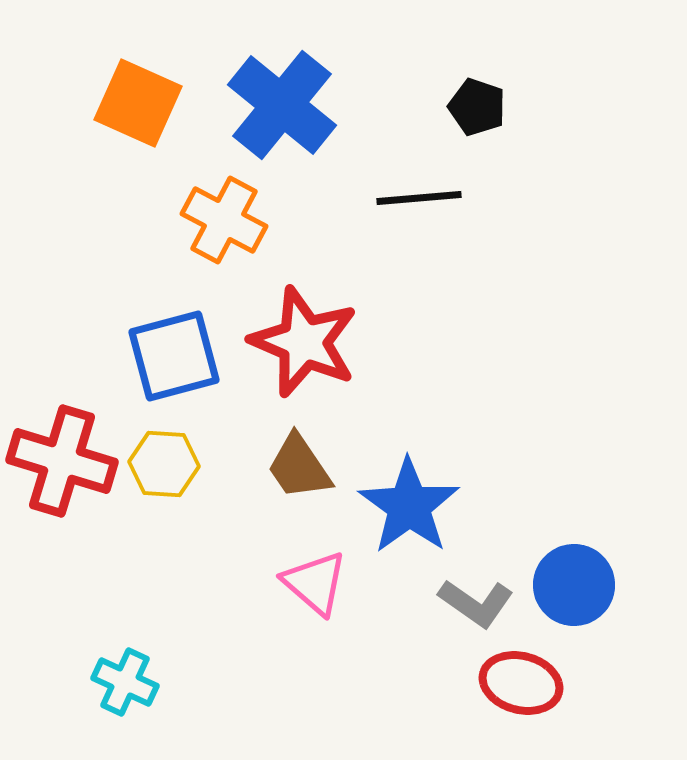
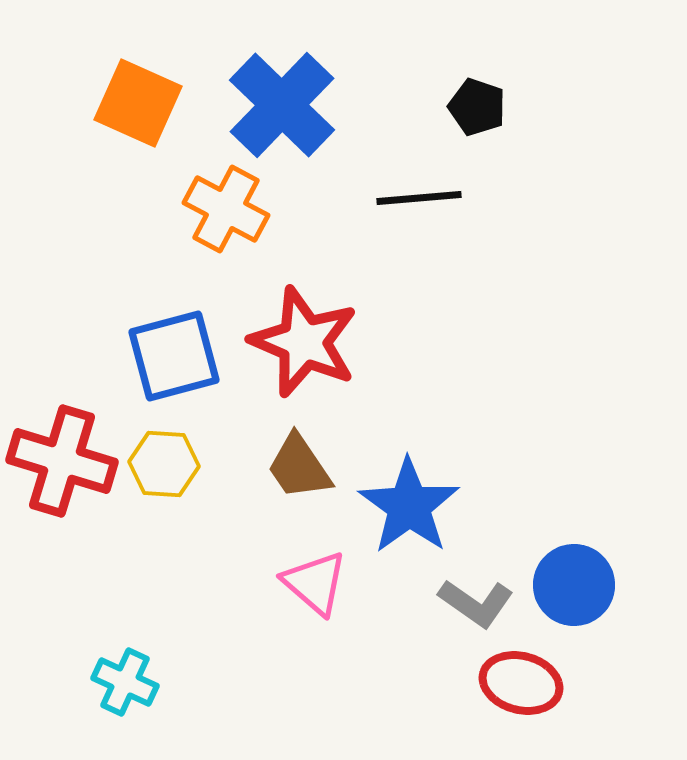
blue cross: rotated 5 degrees clockwise
orange cross: moved 2 px right, 11 px up
